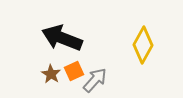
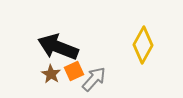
black arrow: moved 4 px left, 9 px down
gray arrow: moved 1 px left, 1 px up
